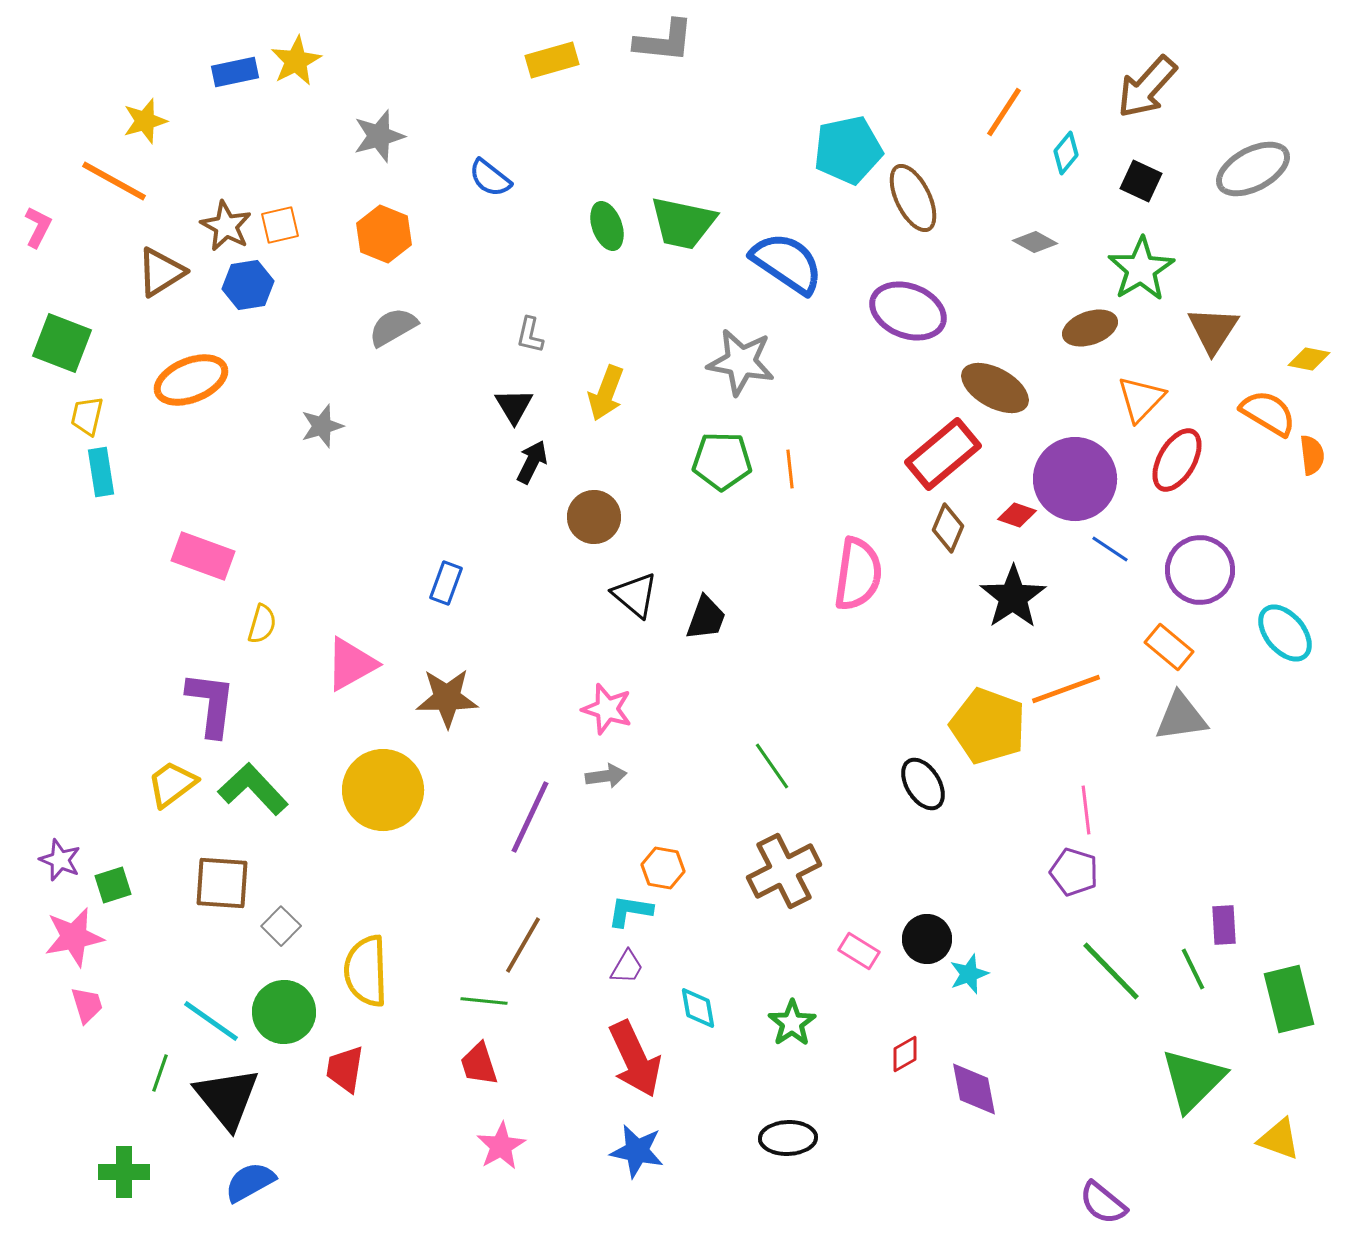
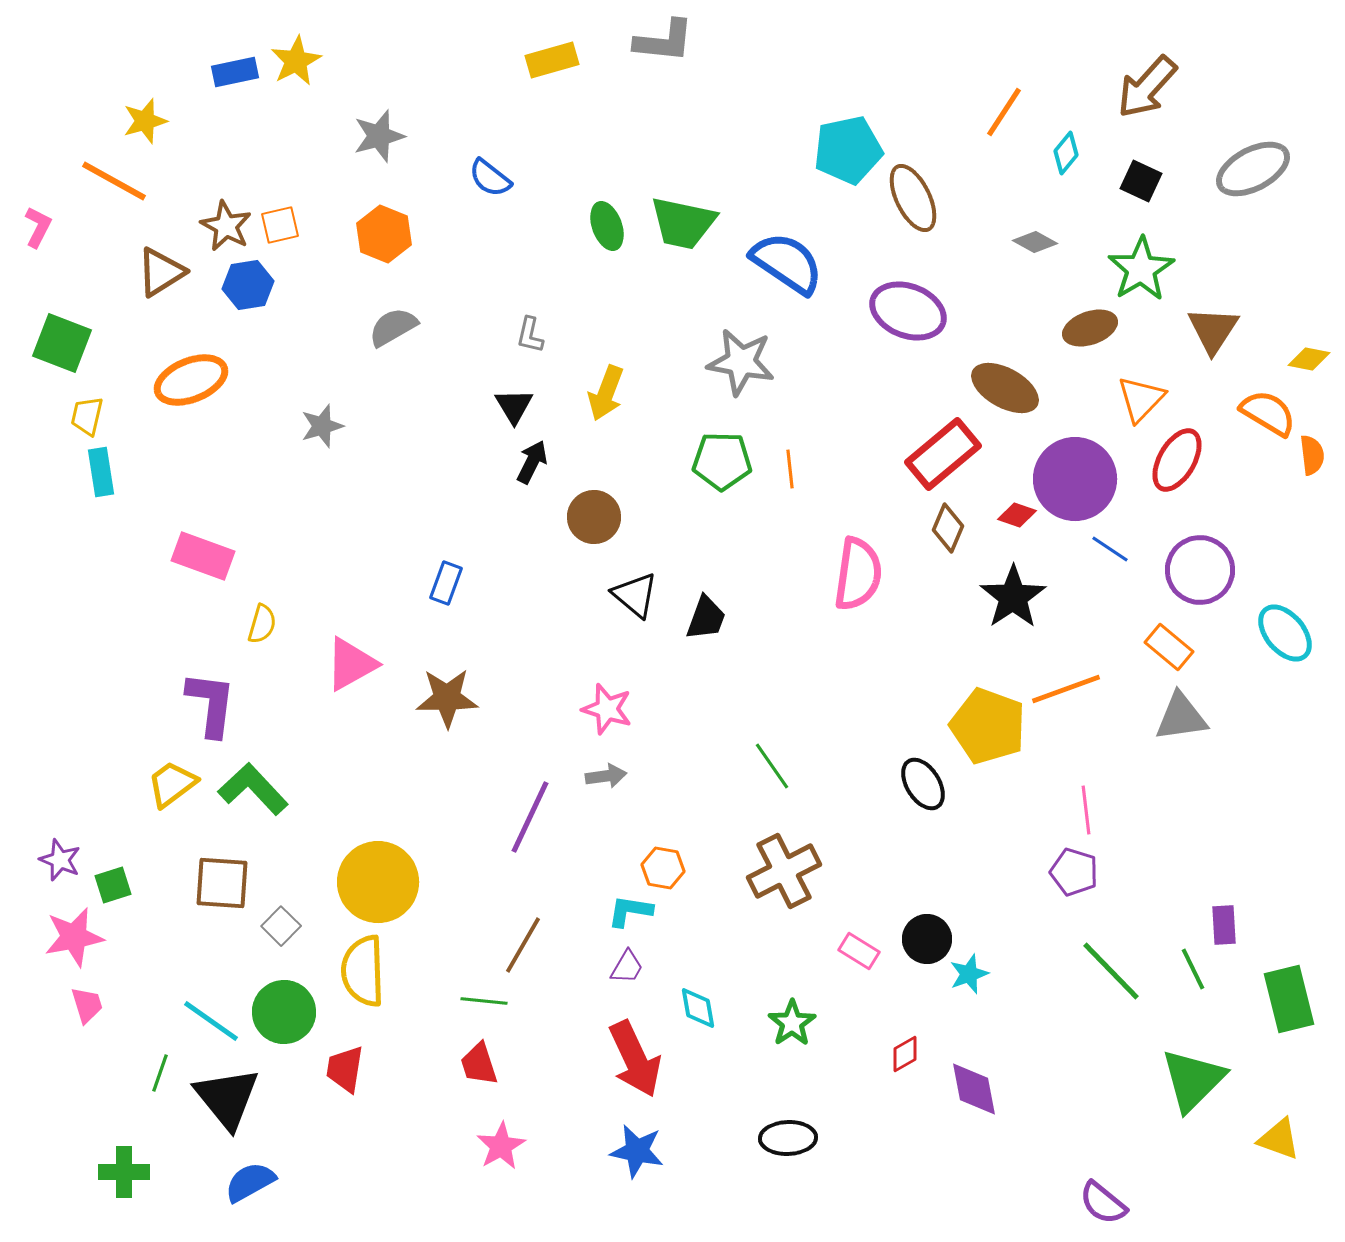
brown ellipse at (995, 388): moved 10 px right
yellow circle at (383, 790): moved 5 px left, 92 px down
yellow semicircle at (366, 971): moved 3 px left
